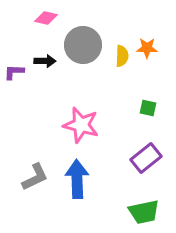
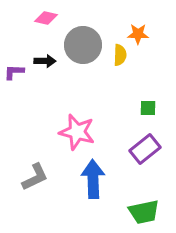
orange star: moved 9 px left, 14 px up
yellow semicircle: moved 2 px left, 1 px up
green square: rotated 12 degrees counterclockwise
pink star: moved 4 px left, 7 px down
purple rectangle: moved 1 px left, 9 px up
blue arrow: moved 16 px right
